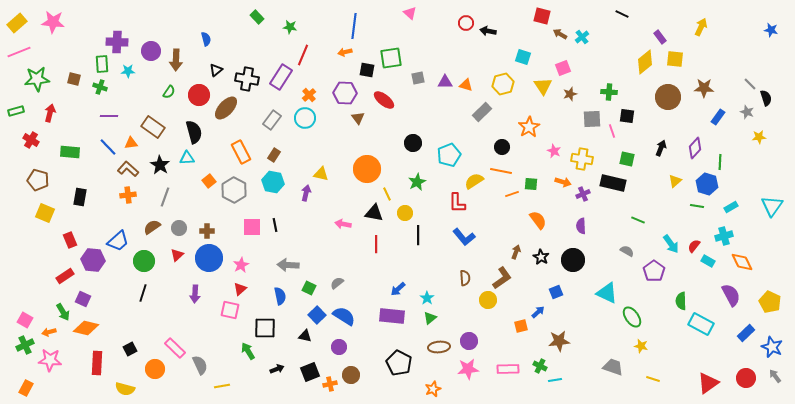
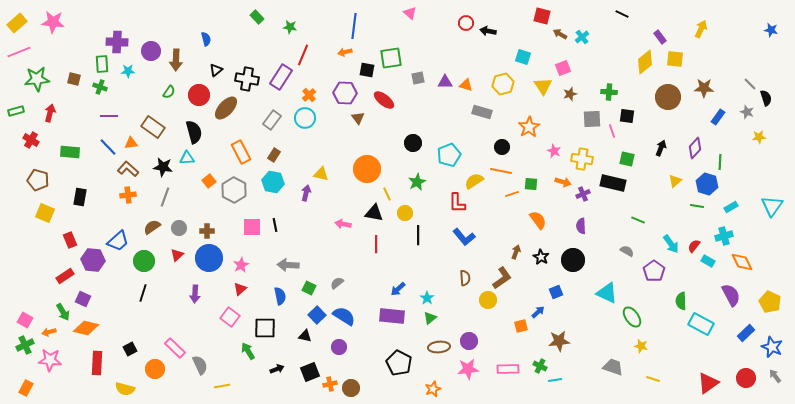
yellow arrow at (701, 27): moved 2 px down
gray rectangle at (482, 112): rotated 60 degrees clockwise
black star at (160, 165): moved 3 px right, 2 px down; rotated 24 degrees counterclockwise
pink square at (230, 310): moved 7 px down; rotated 24 degrees clockwise
brown circle at (351, 375): moved 13 px down
